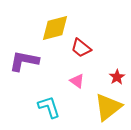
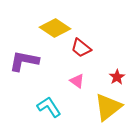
yellow diamond: rotated 48 degrees clockwise
cyan L-shape: rotated 15 degrees counterclockwise
